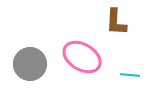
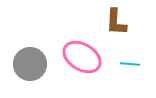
cyan line: moved 11 px up
